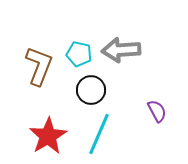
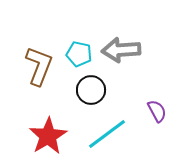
cyan line: moved 8 px right; rotated 30 degrees clockwise
